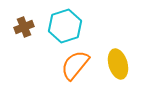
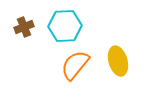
cyan hexagon: rotated 16 degrees clockwise
yellow ellipse: moved 3 px up
